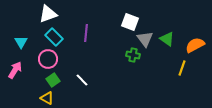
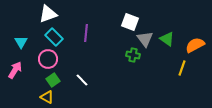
yellow triangle: moved 1 px up
